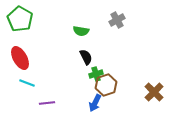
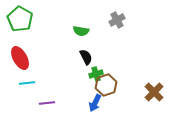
cyan line: rotated 28 degrees counterclockwise
